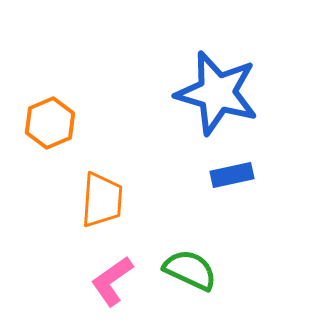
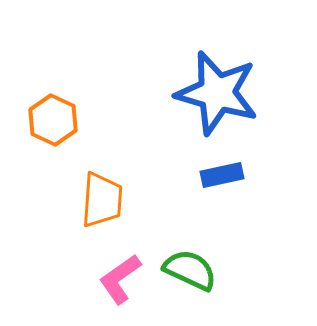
orange hexagon: moved 3 px right, 3 px up; rotated 12 degrees counterclockwise
blue rectangle: moved 10 px left
pink L-shape: moved 8 px right, 2 px up
